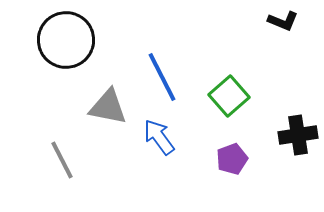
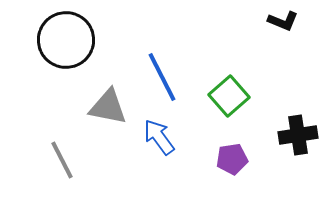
purple pentagon: rotated 12 degrees clockwise
